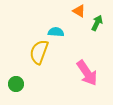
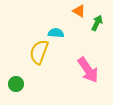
cyan semicircle: moved 1 px down
pink arrow: moved 1 px right, 3 px up
